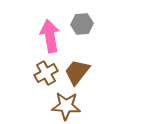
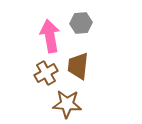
gray hexagon: moved 1 px left, 1 px up
brown trapezoid: moved 1 px right, 6 px up; rotated 32 degrees counterclockwise
brown star: moved 1 px right, 2 px up
